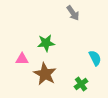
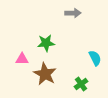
gray arrow: rotated 56 degrees counterclockwise
